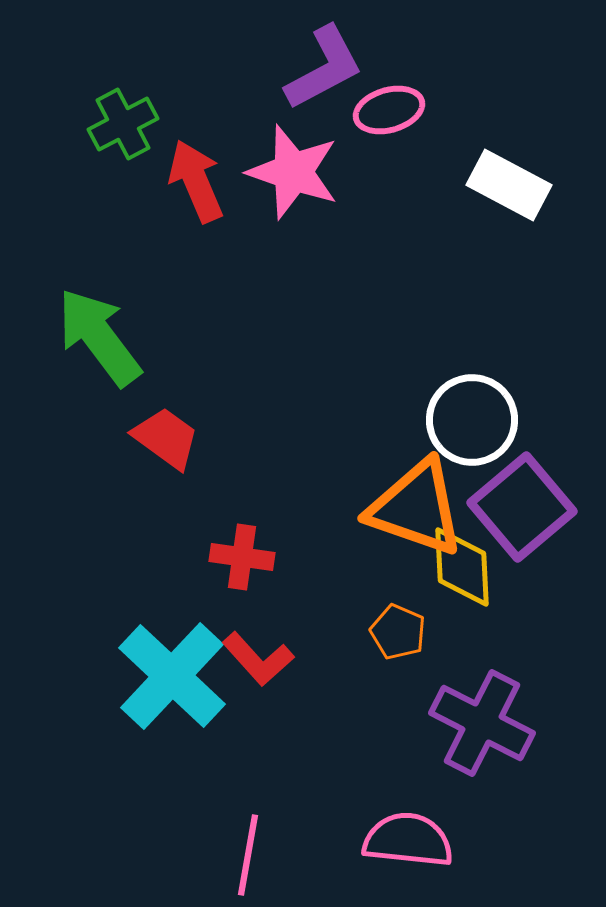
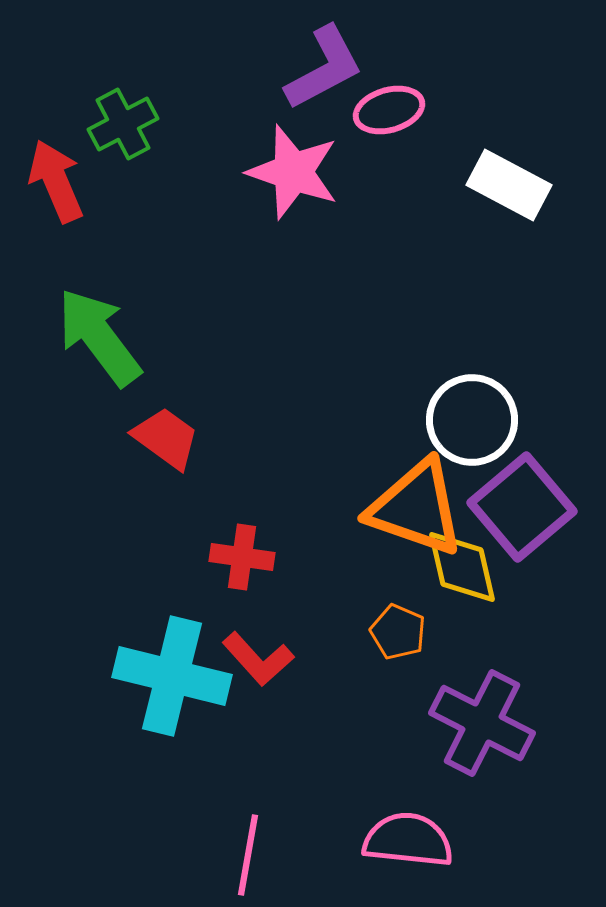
red arrow: moved 140 px left
yellow diamond: rotated 10 degrees counterclockwise
cyan cross: rotated 29 degrees counterclockwise
